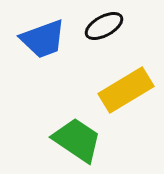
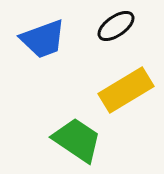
black ellipse: moved 12 px right; rotated 6 degrees counterclockwise
